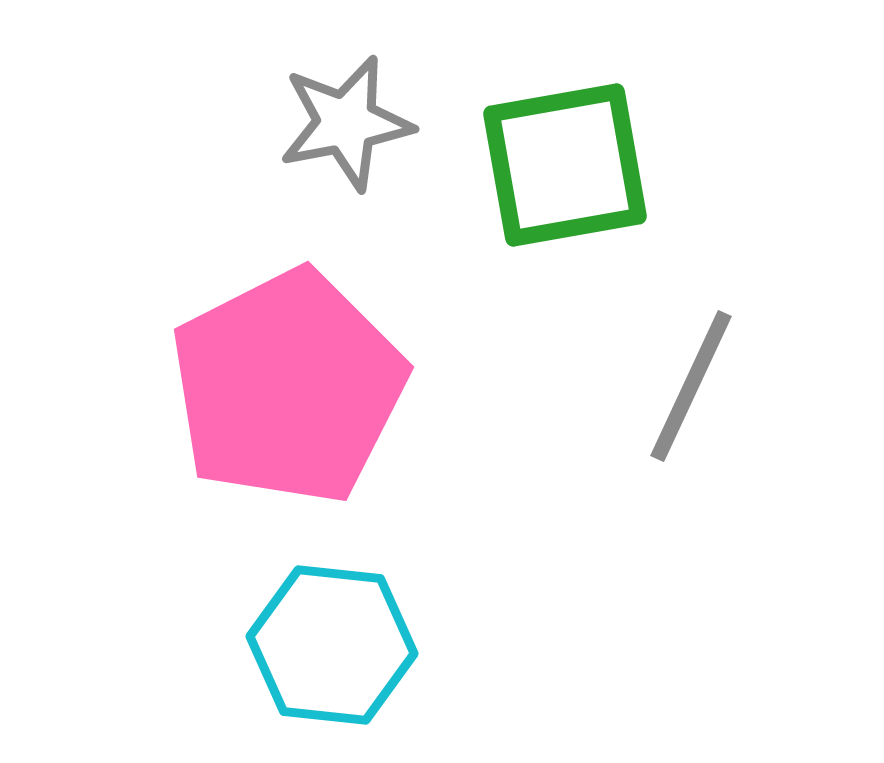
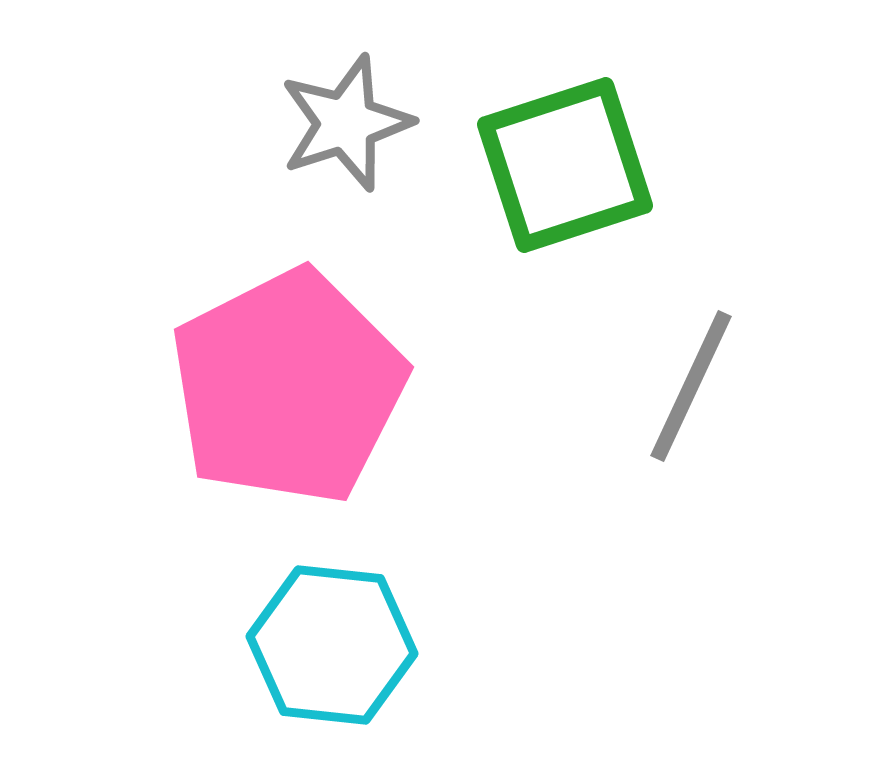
gray star: rotated 7 degrees counterclockwise
green square: rotated 8 degrees counterclockwise
